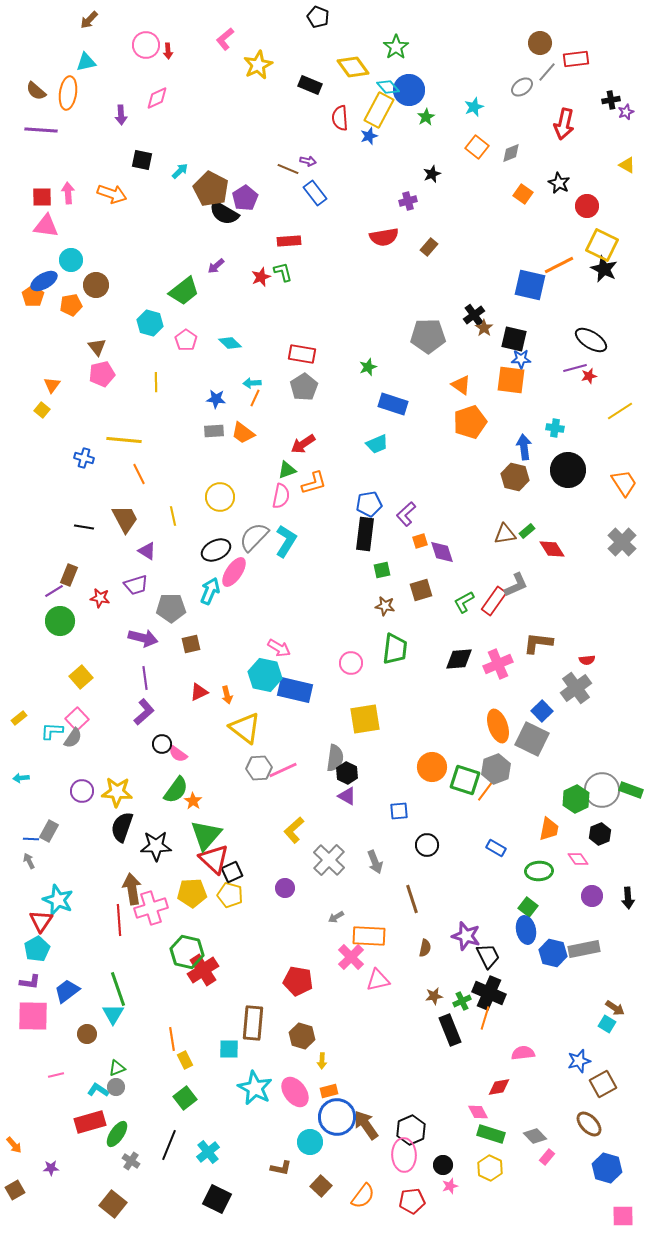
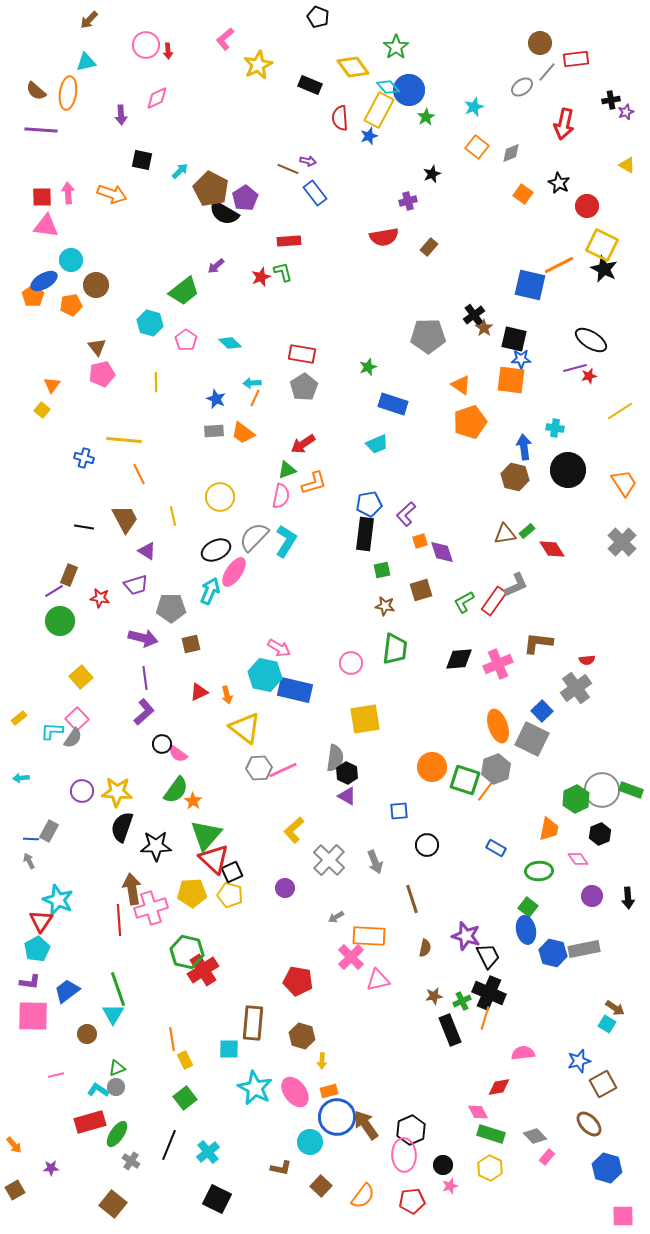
blue star at (216, 399): rotated 18 degrees clockwise
